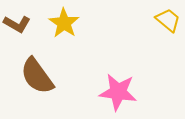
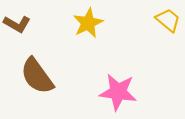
yellow star: moved 24 px right; rotated 12 degrees clockwise
